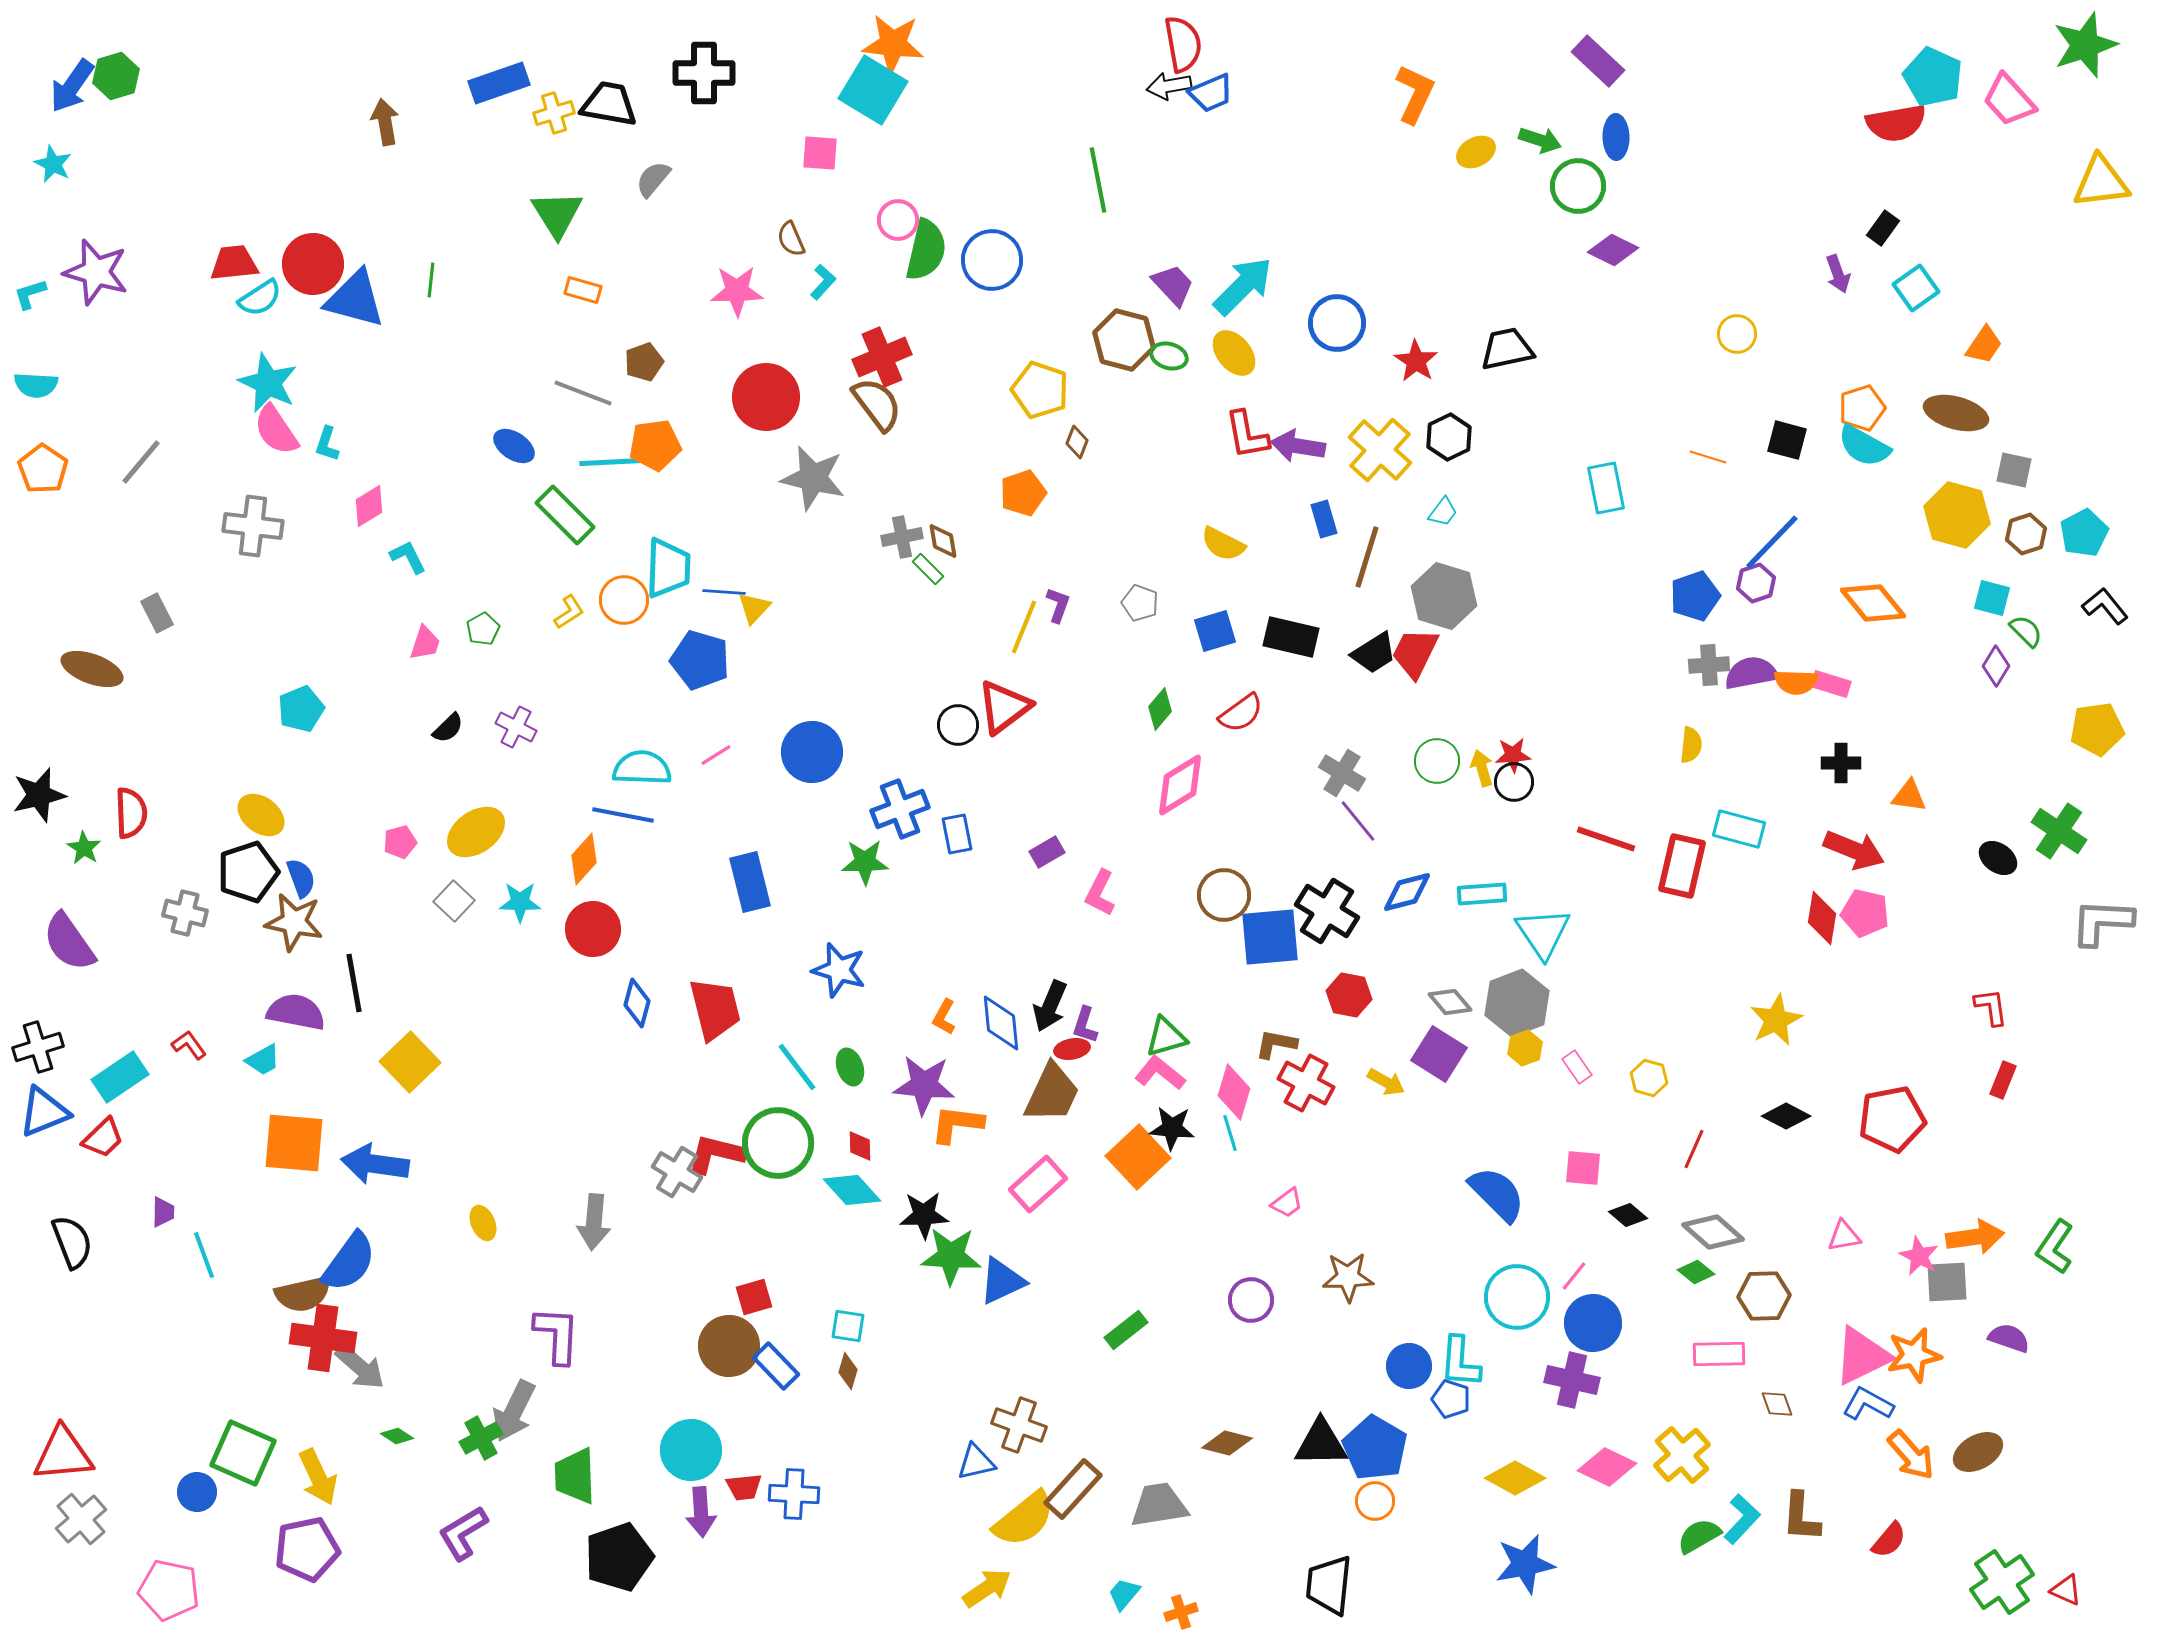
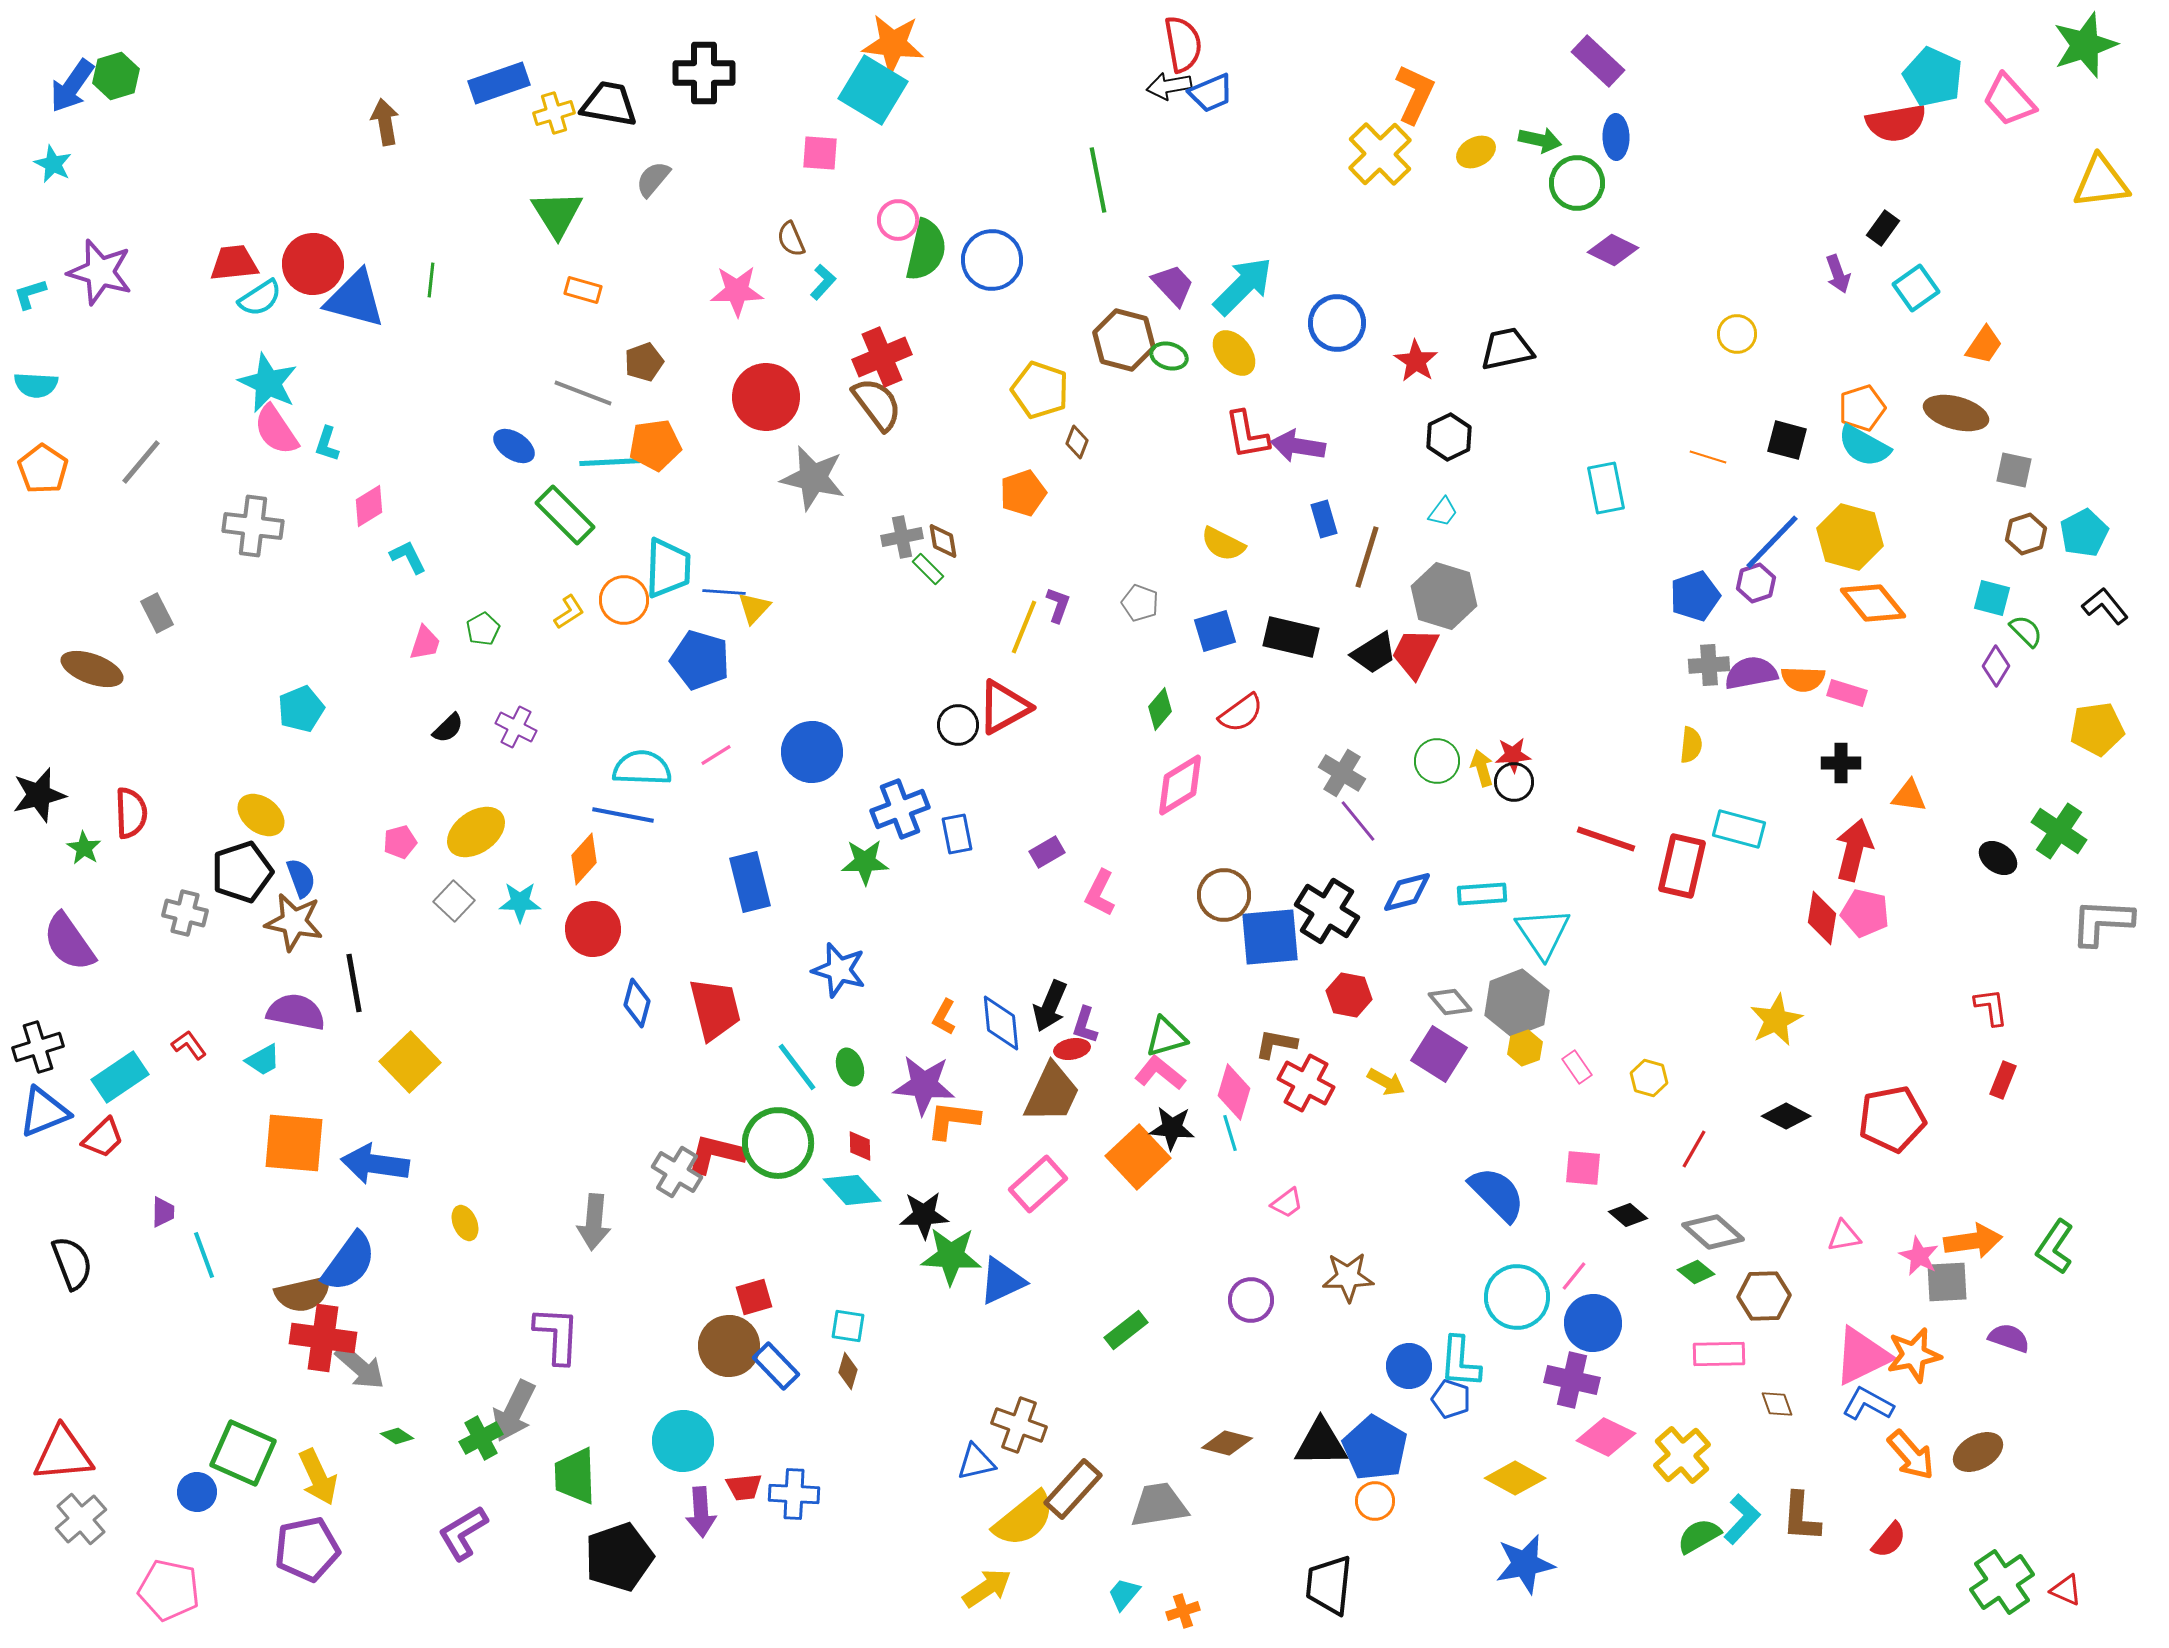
green arrow at (1540, 140): rotated 6 degrees counterclockwise
green circle at (1578, 186): moved 1 px left, 3 px up
purple star at (96, 272): moved 4 px right
yellow cross at (1380, 450): moved 296 px up; rotated 4 degrees clockwise
yellow hexagon at (1957, 515): moved 107 px left, 22 px down
orange semicircle at (1796, 682): moved 7 px right, 3 px up
pink rectangle at (1831, 684): moved 16 px right, 9 px down
red triangle at (1004, 707): rotated 8 degrees clockwise
red arrow at (1854, 850): rotated 98 degrees counterclockwise
black pentagon at (248, 872): moved 6 px left
orange L-shape at (957, 1124): moved 4 px left, 4 px up
red line at (1694, 1149): rotated 6 degrees clockwise
yellow ellipse at (483, 1223): moved 18 px left
orange arrow at (1975, 1237): moved 2 px left, 4 px down
black semicircle at (72, 1242): moved 21 px down
cyan circle at (691, 1450): moved 8 px left, 9 px up
pink diamond at (1607, 1467): moved 1 px left, 30 px up
orange cross at (1181, 1612): moved 2 px right, 1 px up
